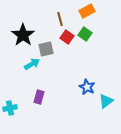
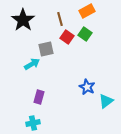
black star: moved 15 px up
cyan cross: moved 23 px right, 15 px down
